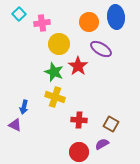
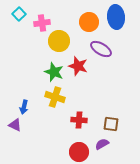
yellow circle: moved 3 px up
red star: rotated 18 degrees counterclockwise
brown square: rotated 21 degrees counterclockwise
